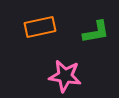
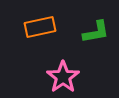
pink star: moved 2 px left, 1 px down; rotated 28 degrees clockwise
